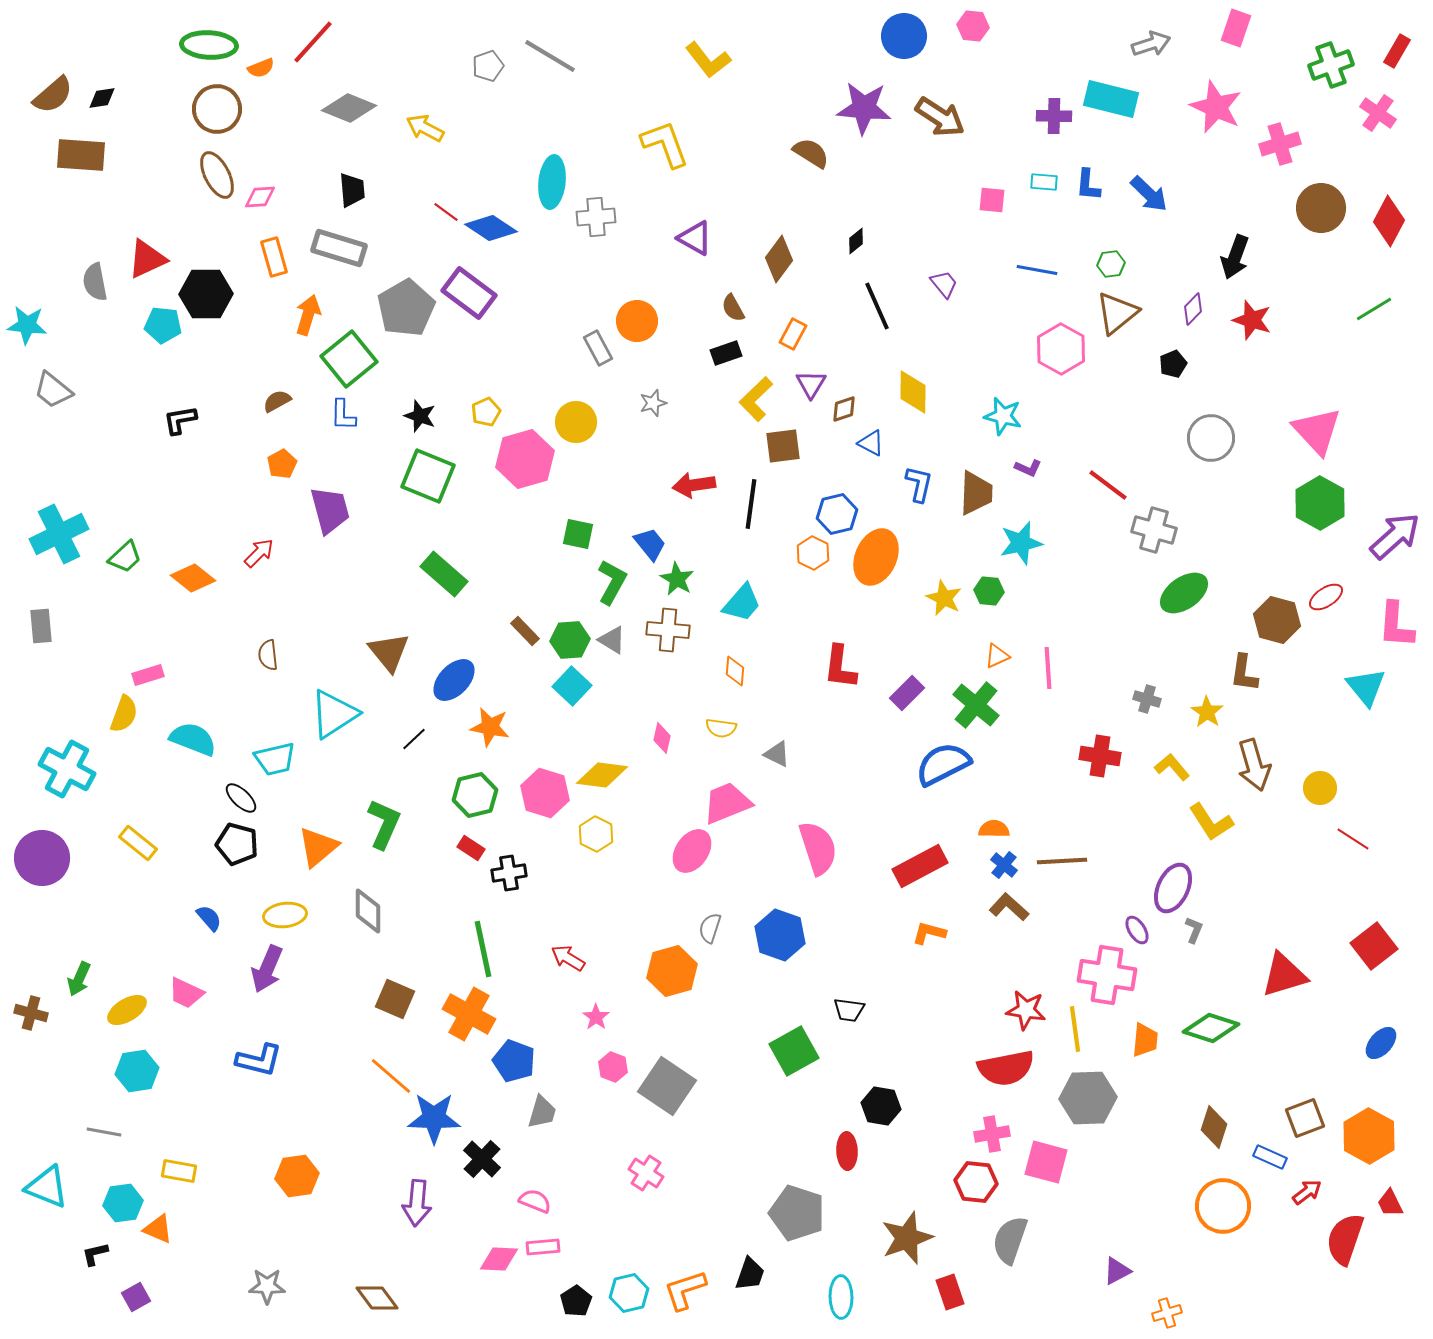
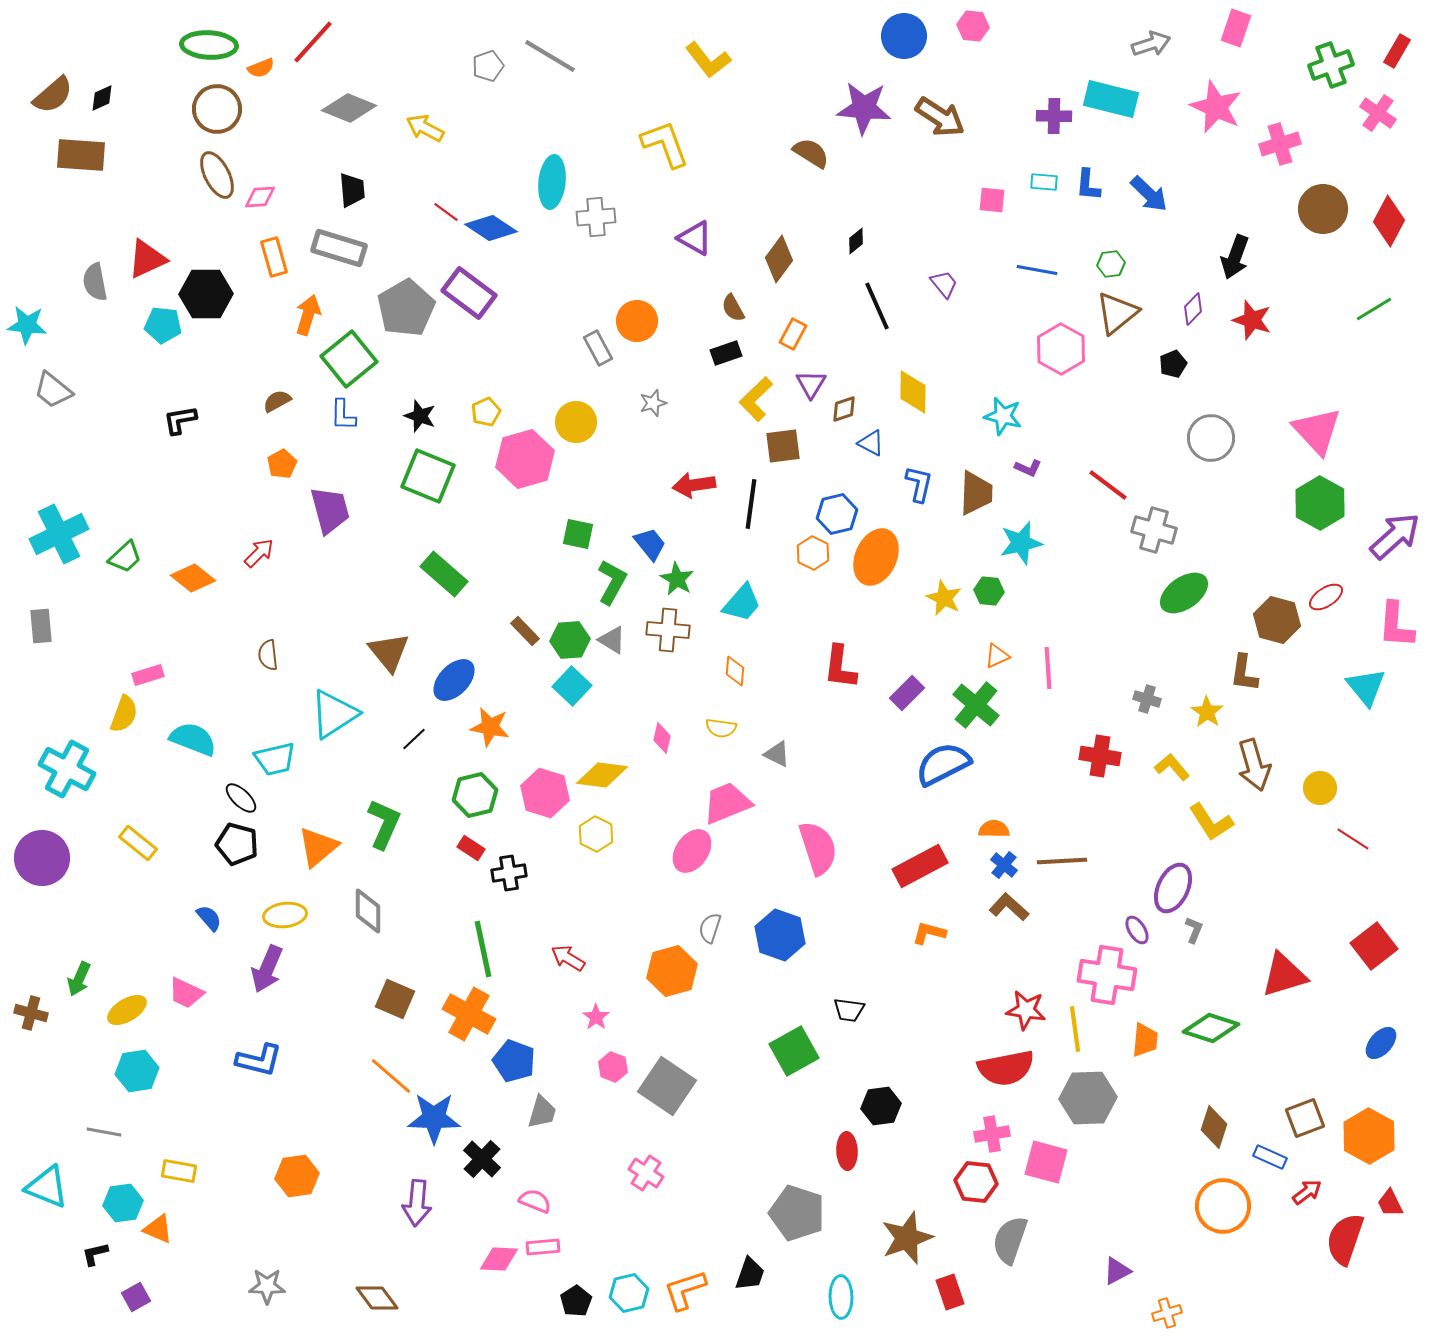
black diamond at (102, 98): rotated 16 degrees counterclockwise
brown circle at (1321, 208): moved 2 px right, 1 px down
black hexagon at (881, 1106): rotated 18 degrees counterclockwise
